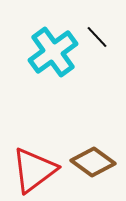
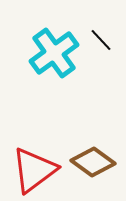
black line: moved 4 px right, 3 px down
cyan cross: moved 1 px right, 1 px down
